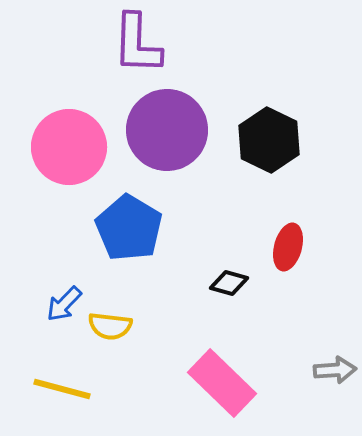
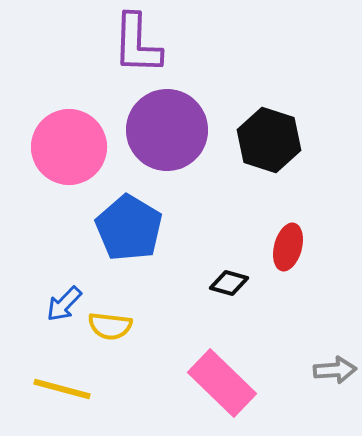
black hexagon: rotated 8 degrees counterclockwise
